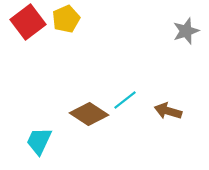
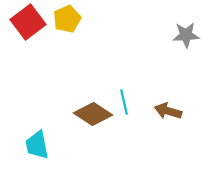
yellow pentagon: moved 1 px right
gray star: moved 4 px down; rotated 16 degrees clockwise
cyan line: moved 1 px left, 2 px down; rotated 65 degrees counterclockwise
brown diamond: moved 4 px right
cyan trapezoid: moved 2 px left, 4 px down; rotated 36 degrees counterclockwise
